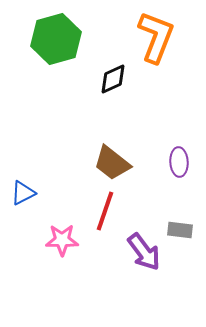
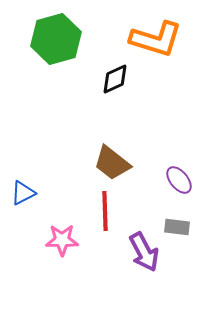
orange L-shape: moved 2 px down; rotated 86 degrees clockwise
black diamond: moved 2 px right
purple ellipse: moved 18 px down; rotated 36 degrees counterclockwise
red line: rotated 21 degrees counterclockwise
gray rectangle: moved 3 px left, 3 px up
purple arrow: rotated 9 degrees clockwise
